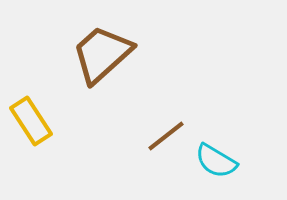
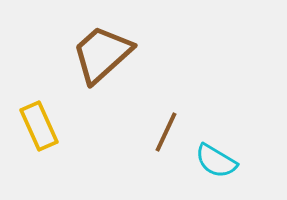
yellow rectangle: moved 8 px right, 5 px down; rotated 9 degrees clockwise
brown line: moved 4 px up; rotated 27 degrees counterclockwise
